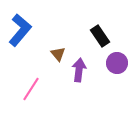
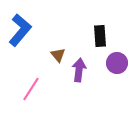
black rectangle: rotated 30 degrees clockwise
brown triangle: moved 1 px down
